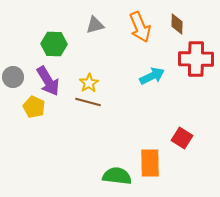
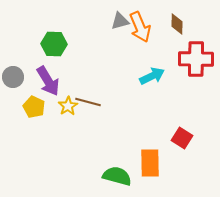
gray triangle: moved 25 px right, 4 px up
yellow star: moved 21 px left, 23 px down
green semicircle: rotated 8 degrees clockwise
